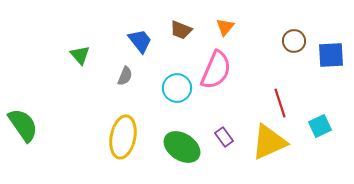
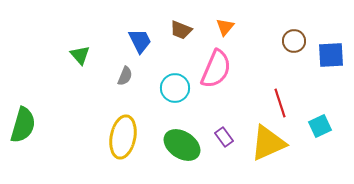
blue trapezoid: rotated 12 degrees clockwise
pink semicircle: moved 1 px up
cyan circle: moved 2 px left
green semicircle: rotated 51 degrees clockwise
yellow triangle: moved 1 px left, 1 px down
green ellipse: moved 2 px up
